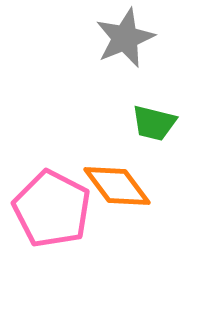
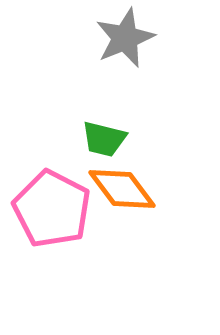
green trapezoid: moved 50 px left, 16 px down
orange diamond: moved 5 px right, 3 px down
